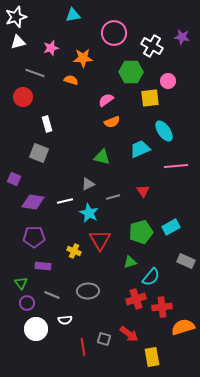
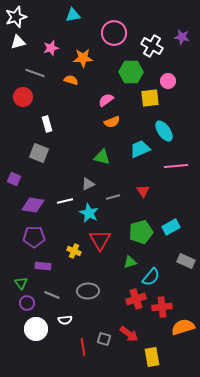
purple diamond at (33, 202): moved 3 px down
